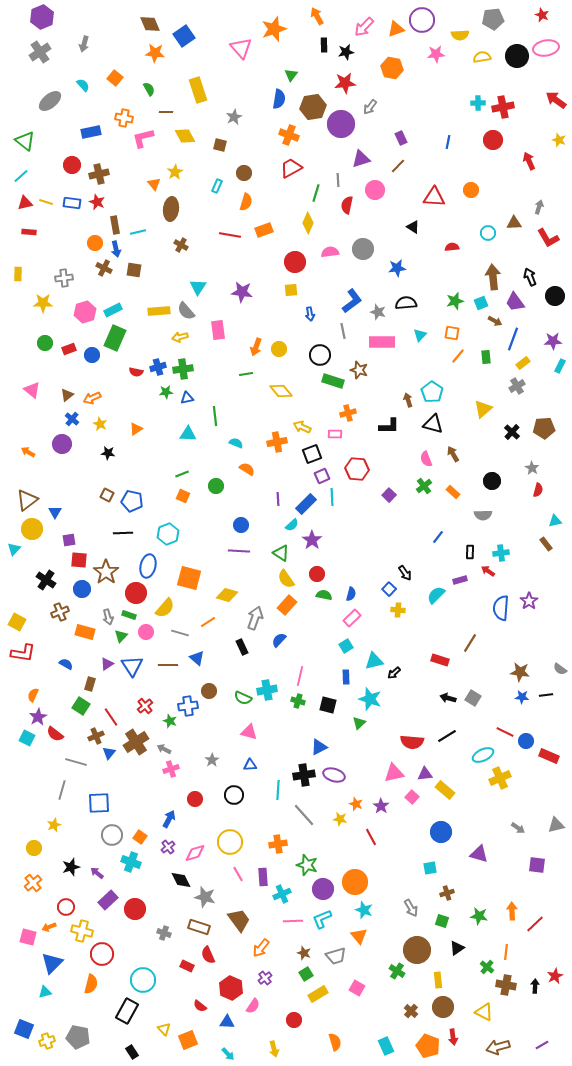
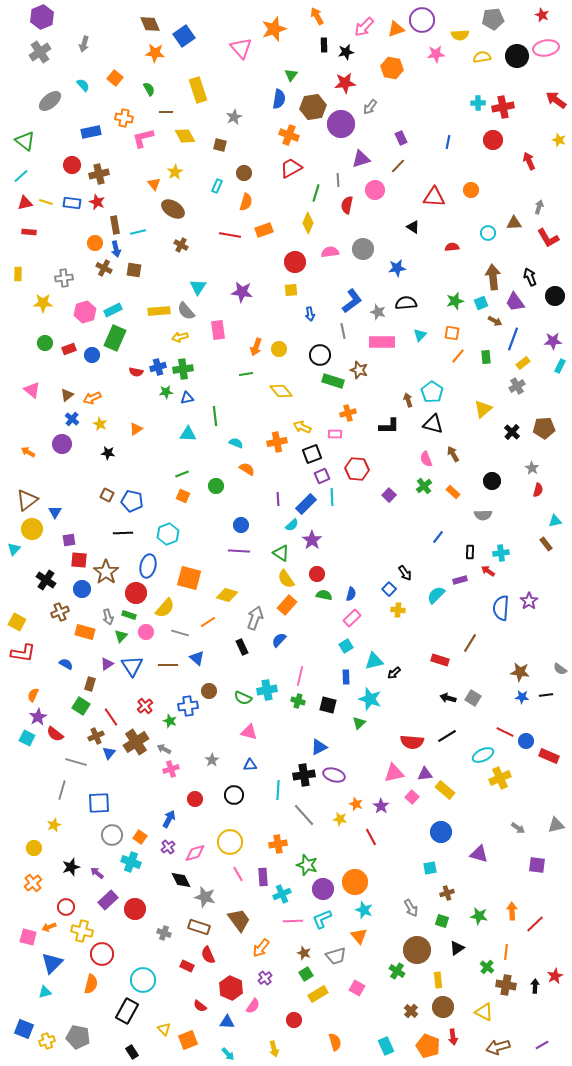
brown ellipse at (171, 209): moved 2 px right; rotated 65 degrees counterclockwise
